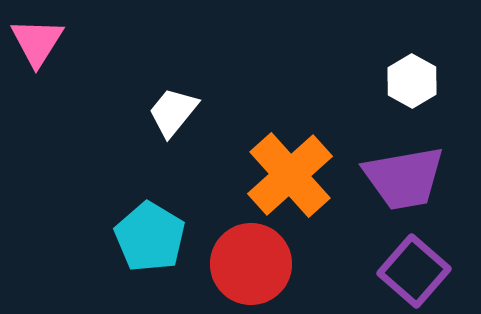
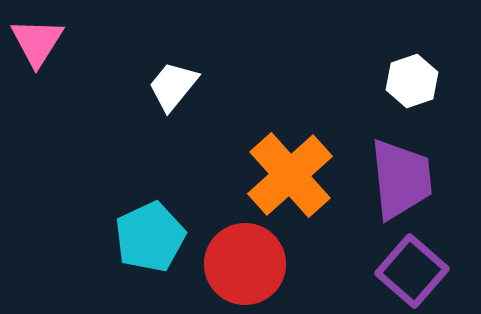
white hexagon: rotated 12 degrees clockwise
white trapezoid: moved 26 px up
purple trapezoid: moved 3 px left, 1 px down; rotated 86 degrees counterclockwise
cyan pentagon: rotated 16 degrees clockwise
red circle: moved 6 px left
purple square: moved 2 px left
